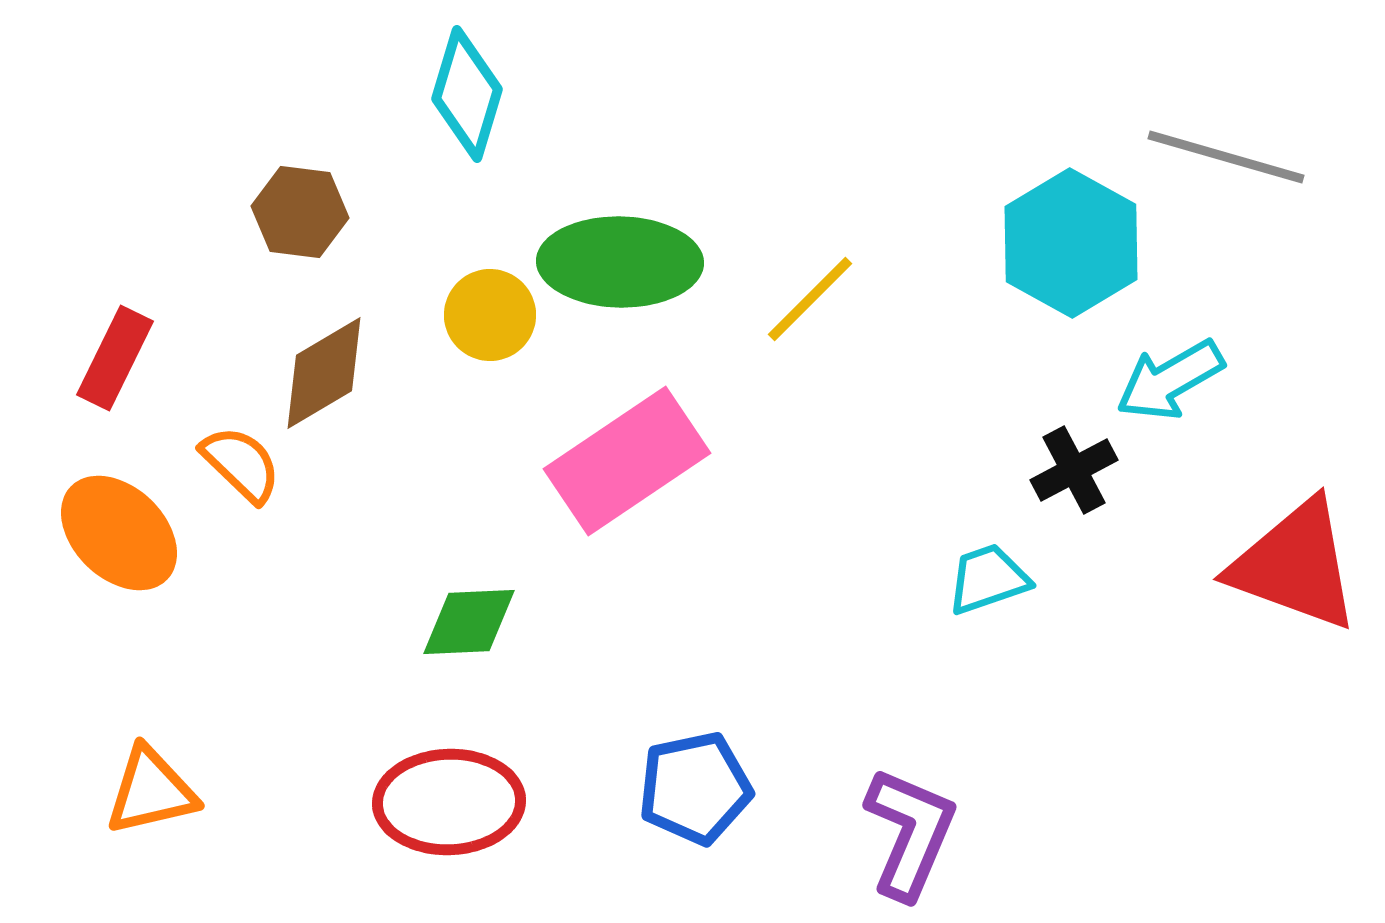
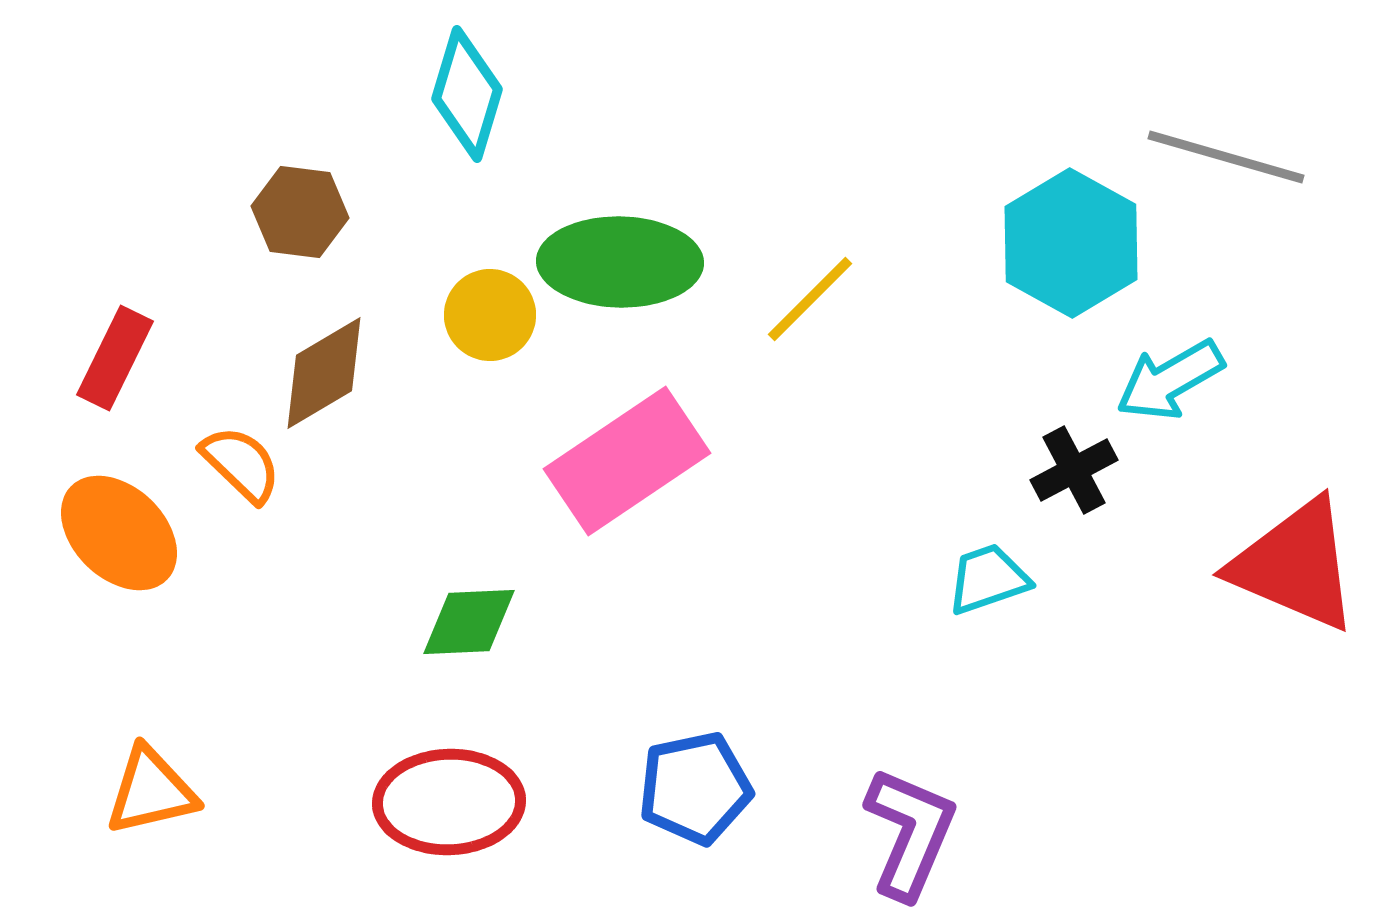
red triangle: rotated 3 degrees clockwise
